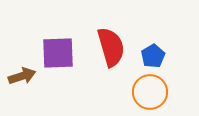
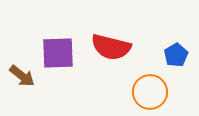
red semicircle: rotated 120 degrees clockwise
blue pentagon: moved 23 px right, 1 px up
brown arrow: rotated 56 degrees clockwise
